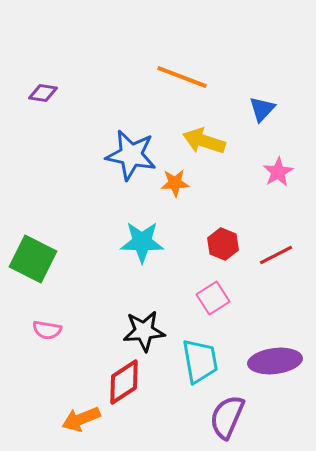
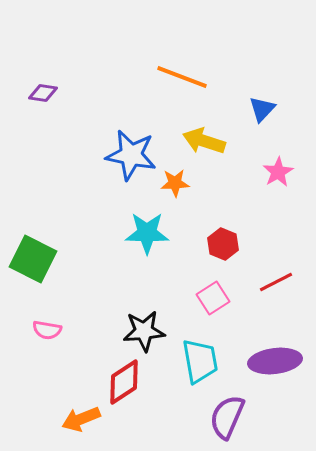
cyan star: moved 5 px right, 9 px up
red line: moved 27 px down
